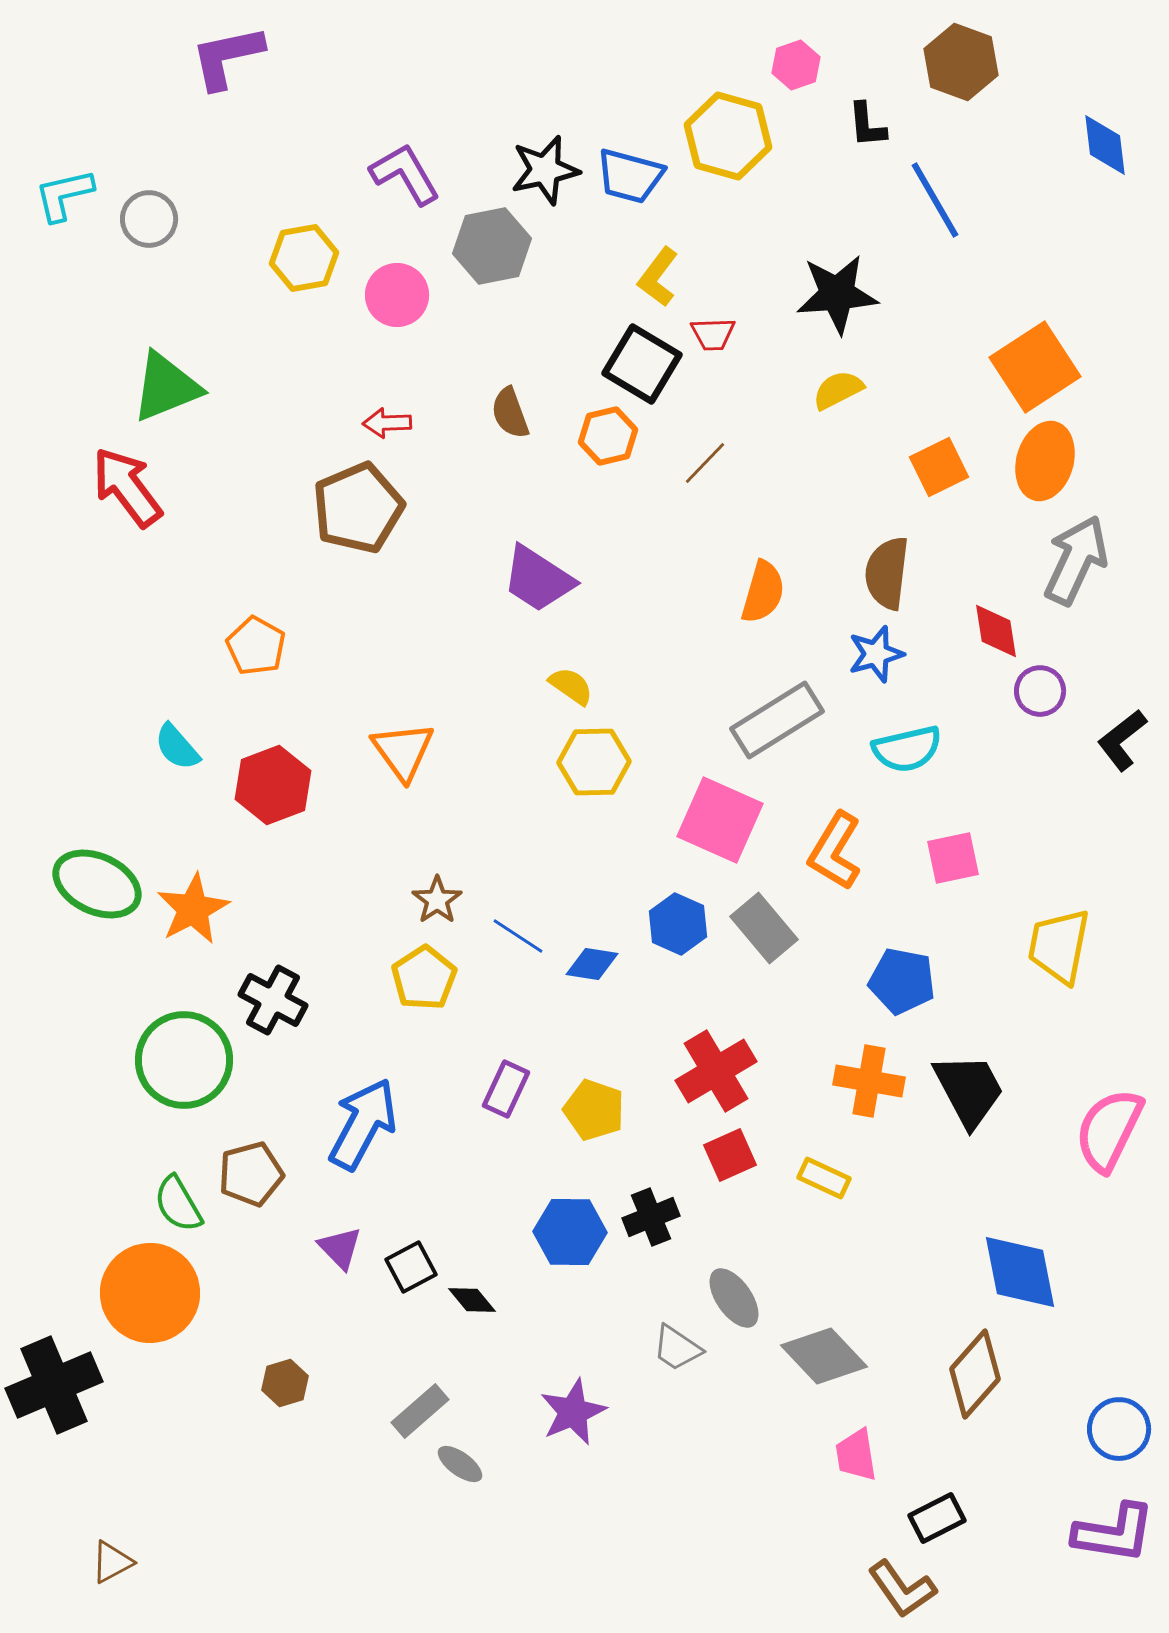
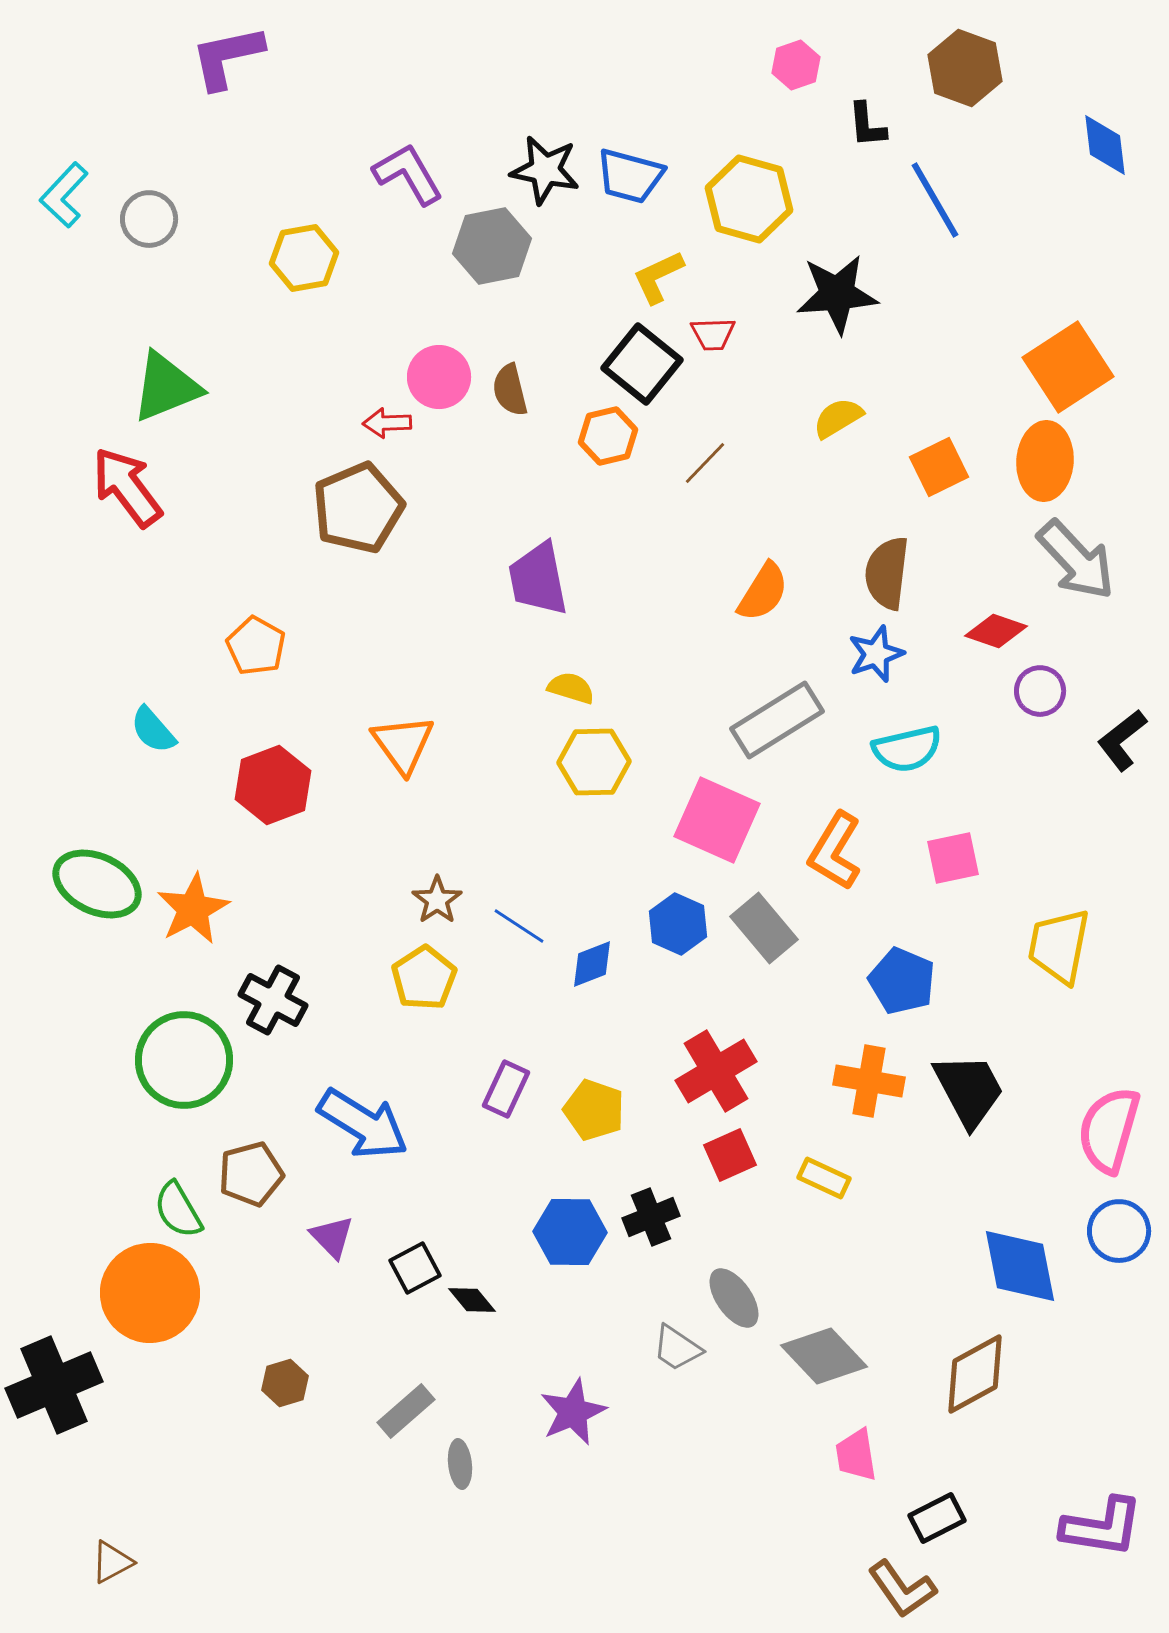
brown hexagon at (961, 62): moved 4 px right, 6 px down
yellow hexagon at (728, 136): moved 21 px right, 63 px down
black star at (545, 170): rotated 24 degrees clockwise
purple L-shape at (405, 174): moved 3 px right
cyan L-shape at (64, 195): rotated 34 degrees counterclockwise
yellow L-shape at (658, 277): rotated 28 degrees clockwise
pink circle at (397, 295): moved 42 px right, 82 px down
black square at (642, 364): rotated 8 degrees clockwise
orange square at (1035, 367): moved 33 px right
yellow semicircle at (838, 390): moved 28 px down; rotated 4 degrees counterclockwise
brown semicircle at (510, 413): moved 23 px up; rotated 6 degrees clockwise
orange ellipse at (1045, 461): rotated 12 degrees counterclockwise
gray arrow at (1076, 560): rotated 112 degrees clockwise
purple trapezoid at (538, 579): rotated 46 degrees clockwise
orange semicircle at (763, 592): rotated 16 degrees clockwise
red diamond at (996, 631): rotated 62 degrees counterclockwise
blue star at (876, 654): rotated 4 degrees counterclockwise
yellow semicircle at (571, 686): moved 2 px down; rotated 18 degrees counterclockwise
cyan semicircle at (177, 747): moved 24 px left, 17 px up
orange triangle at (403, 751): moved 7 px up
pink square at (720, 820): moved 3 px left
blue line at (518, 936): moved 1 px right, 10 px up
blue diamond at (592, 964): rotated 30 degrees counterclockwise
blue pentagon at (902, 981): rotated 12 degrees clockwise
blue arrow at (363, 1124): rotated 94 degrees clockwise
pink semicircle at (1109, 1130): rotated 10 degrees counterclockwise
green semicircle at (178, 1204): moved 6 px down
purple triangle at (340, 1248): moved 8 px left, 11 px up
black square at (411, 1267): moved 4 px right, 1 px down
blue diamond at (1020, 1272): moved 6 px up
brown diamond at (975, 1374): rotated 20 degrees clockwise
gray rectangle at (420, 1411): moved 14 px left
blue circle at (1119, 1429): moved 198 px up
gray ellipse at (460, 1464): rotated 48 degrees clockwise
purple L-shape at (1114, 1533): moved 12 px left, 6 px up
